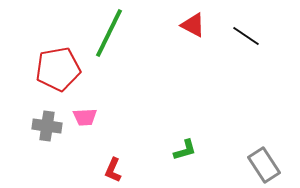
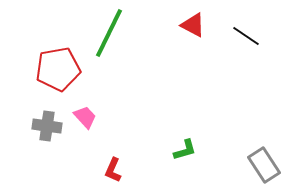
pink trapezoid: rotated 130 degrees counterclockwise
